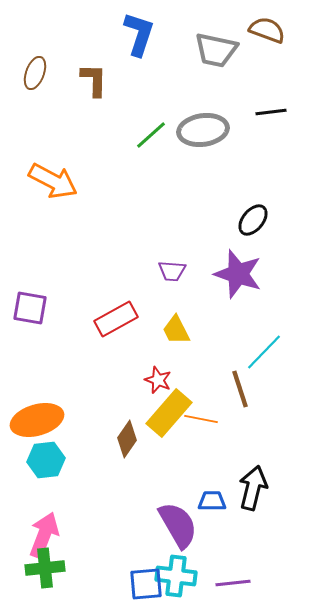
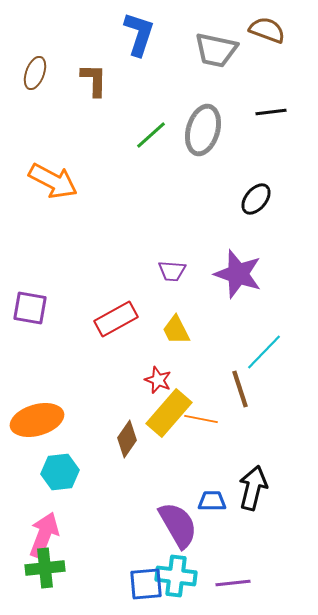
gray ellipse: rotated 66 degrees counterclockwise
black ellipse: moved 3 px right, 21 px up
cyan hexagon: moved 14 px right, 12 px down
